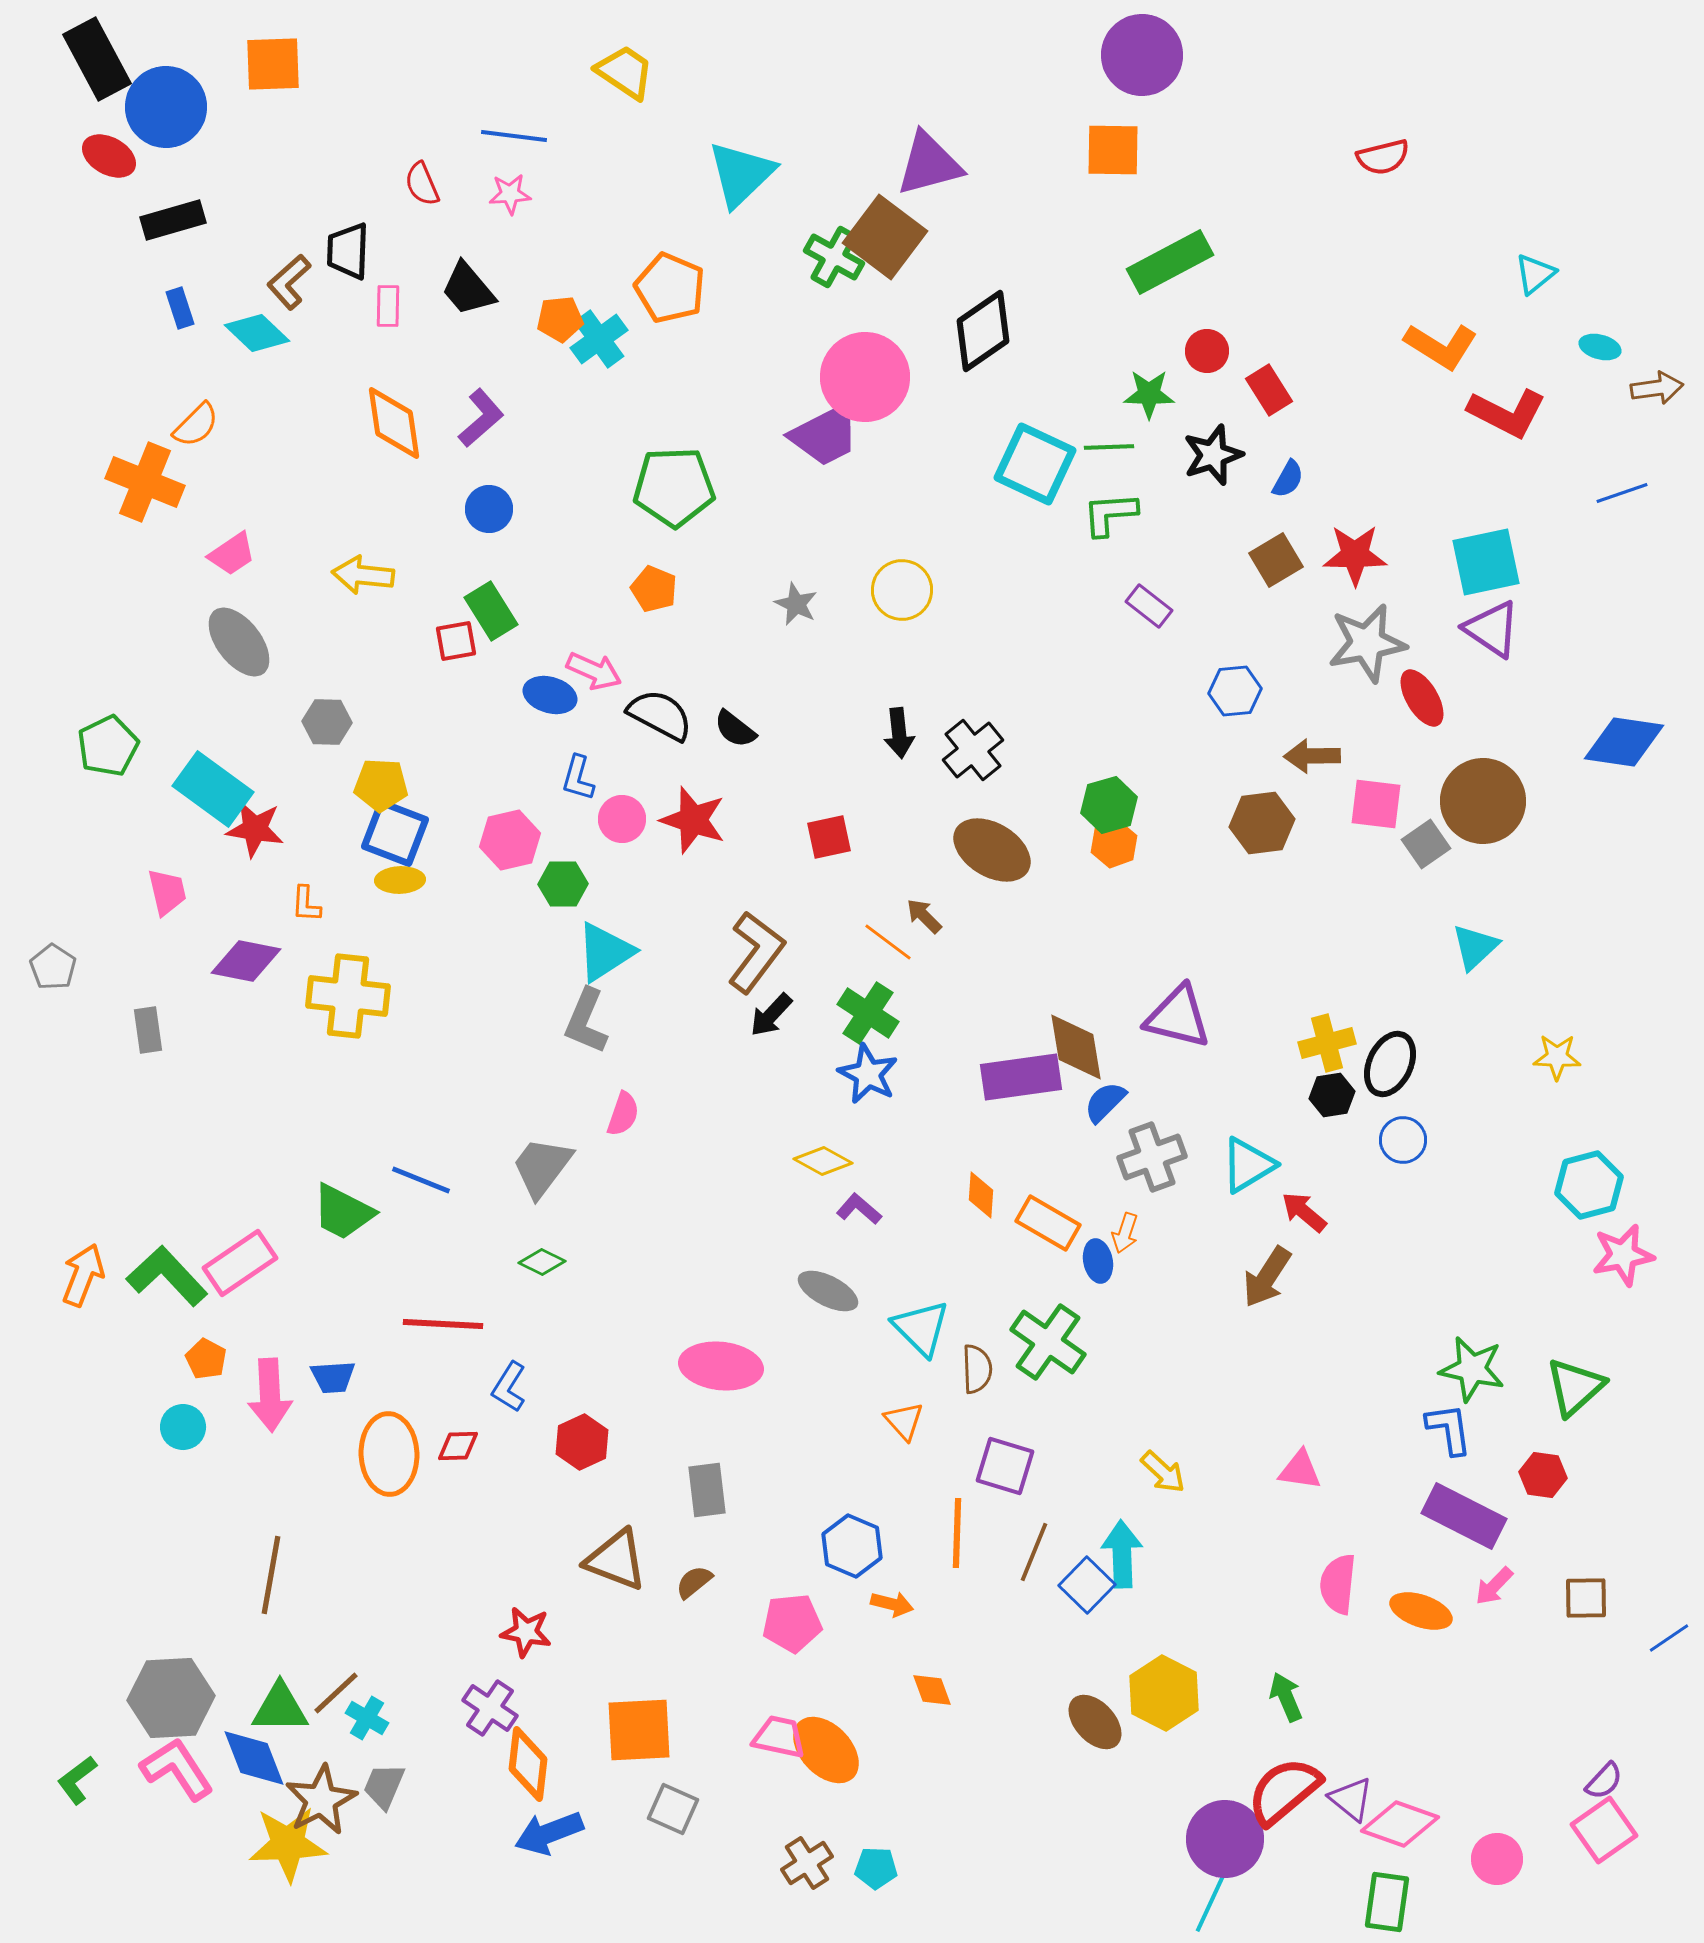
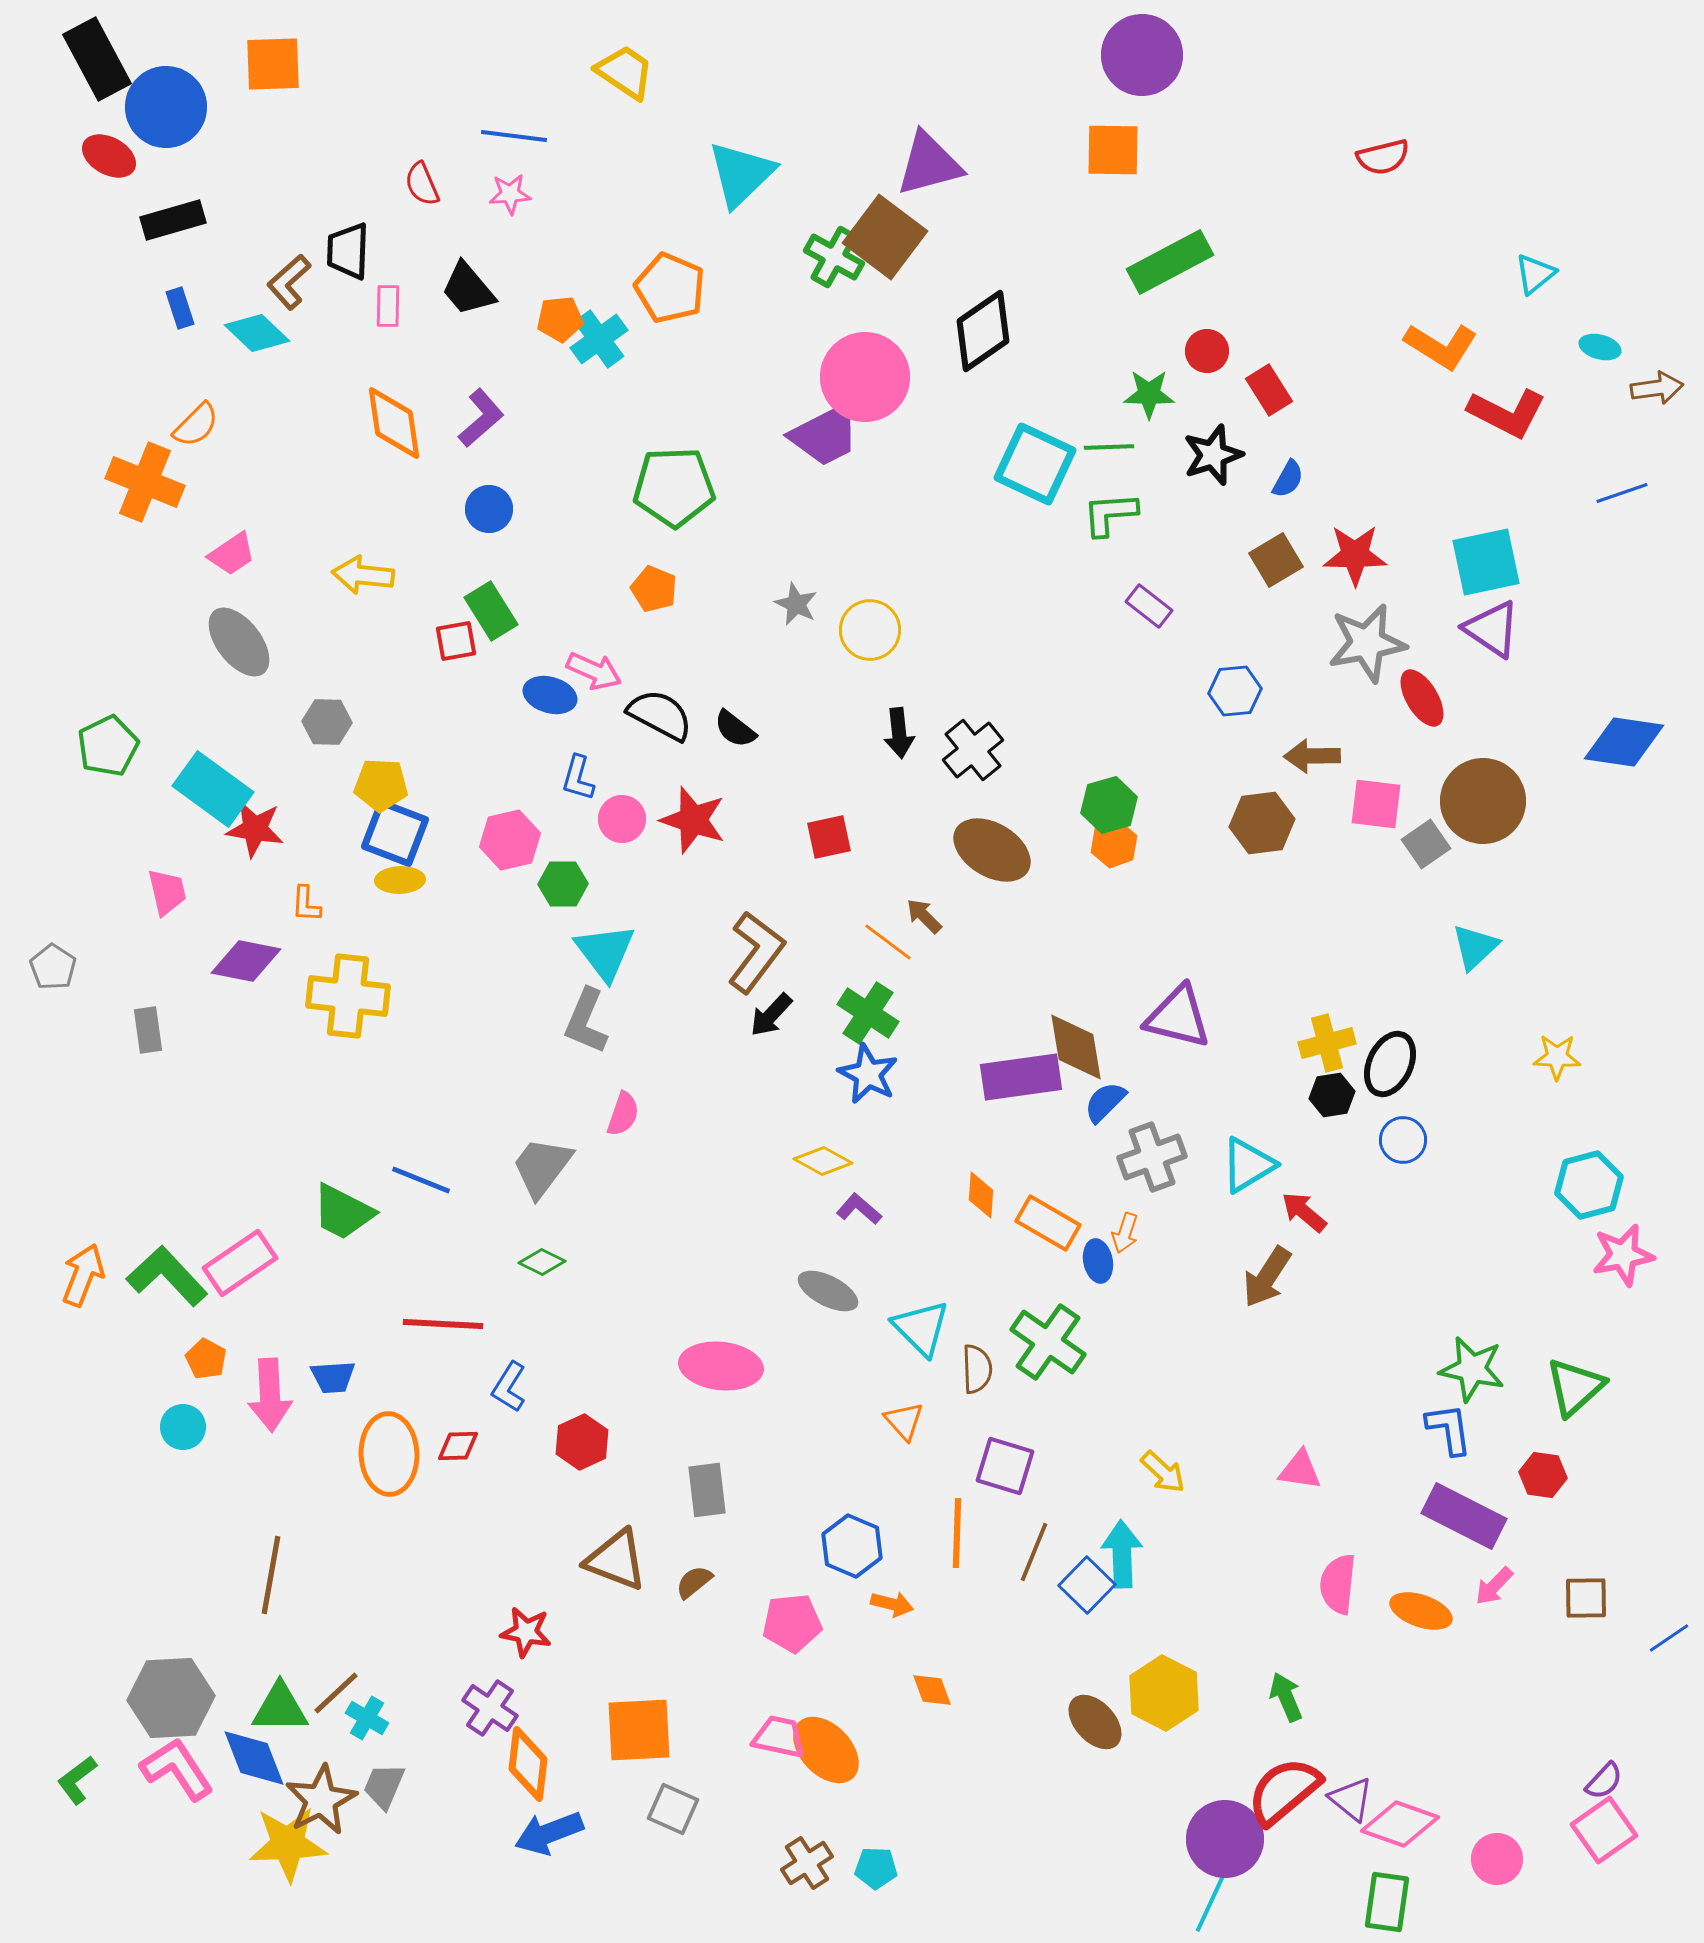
yellow circle at (902, 590): moved 32 px left, 40 px down
cyan triangle at (605, 952): rotated 34 degrees counterclockwise
